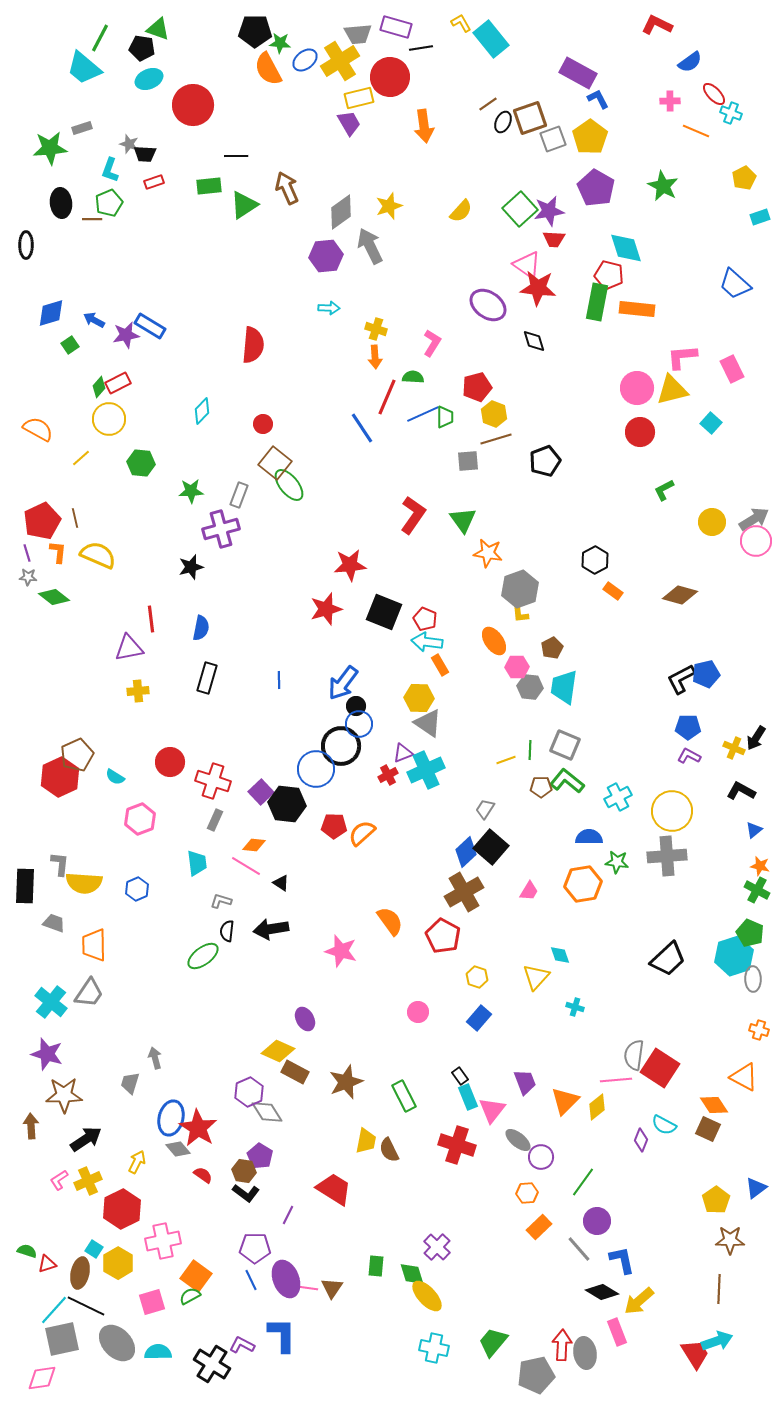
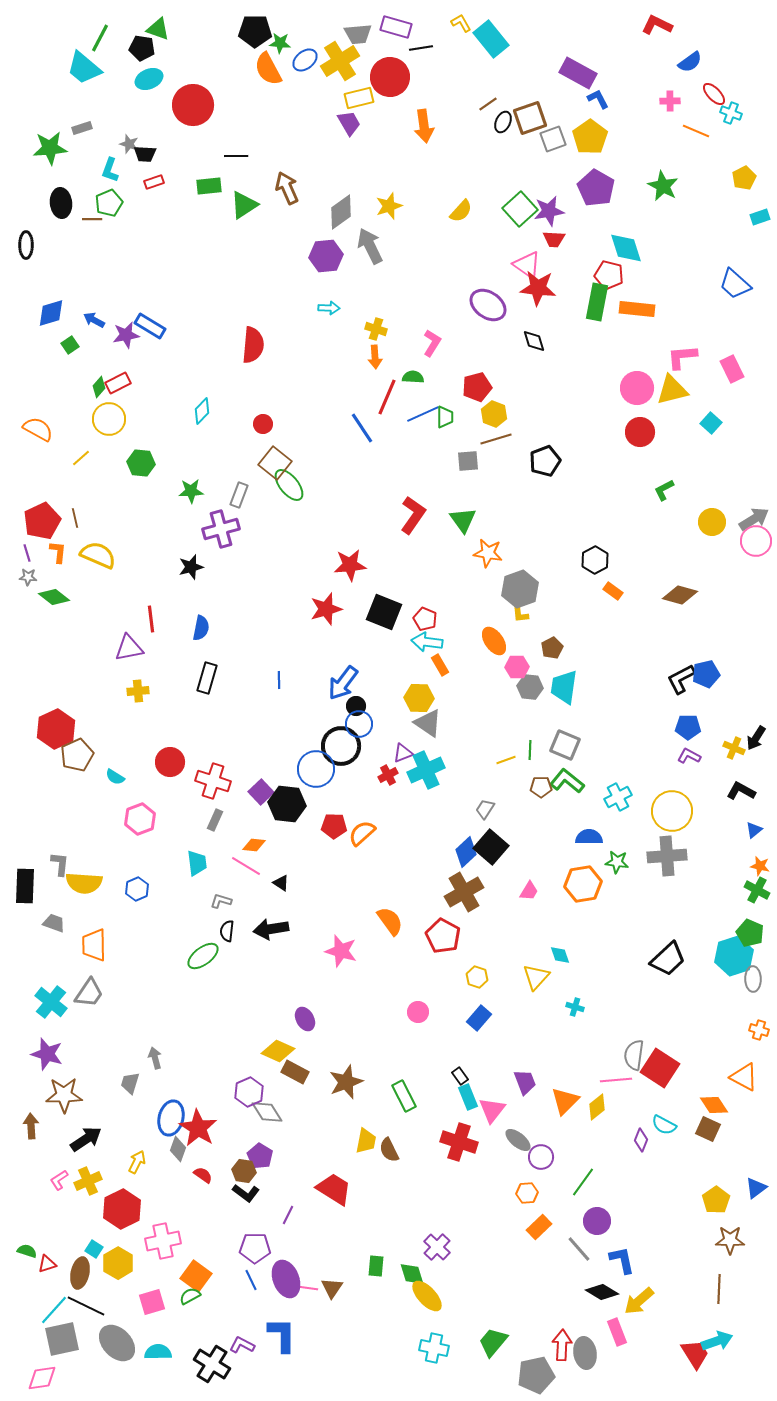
red hexagon at (60, 777): moved 4 px left, 48 px up
red cross at (457, 1145): moved 2 px right, 3 px up
gray diamond at (178, 1149): rotated 60 degrees clockwise
